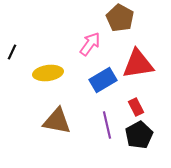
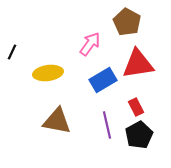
brown pentagon: moved 7 px right, 4 px down
